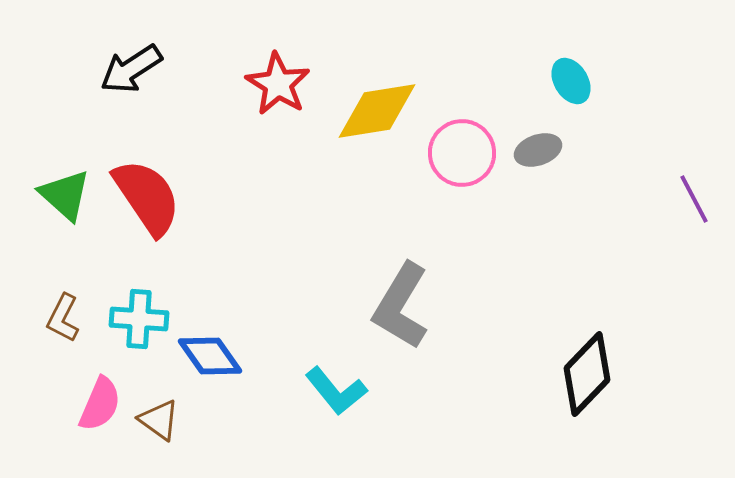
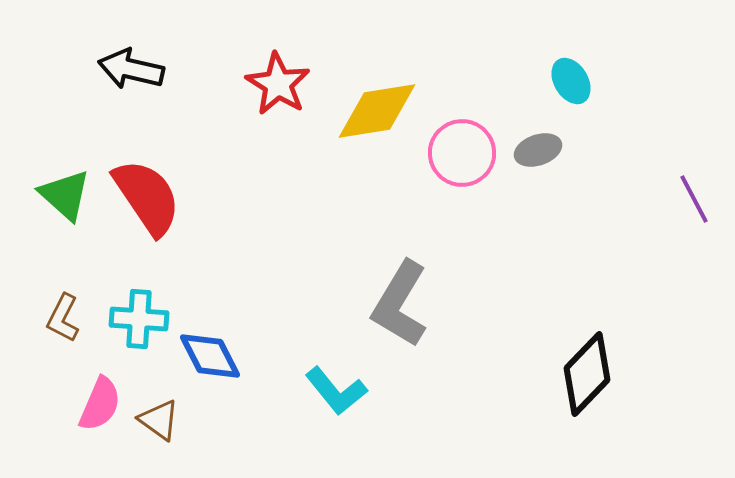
black arrow: rotated 46 degrees clockwise
gray L-shape: moved 1 px left, 2 px up
blue diamond: rotated 8 degrees clockwise
